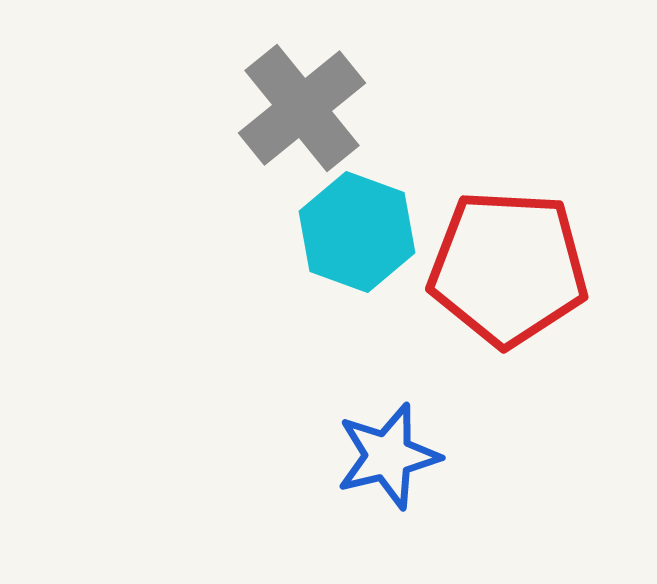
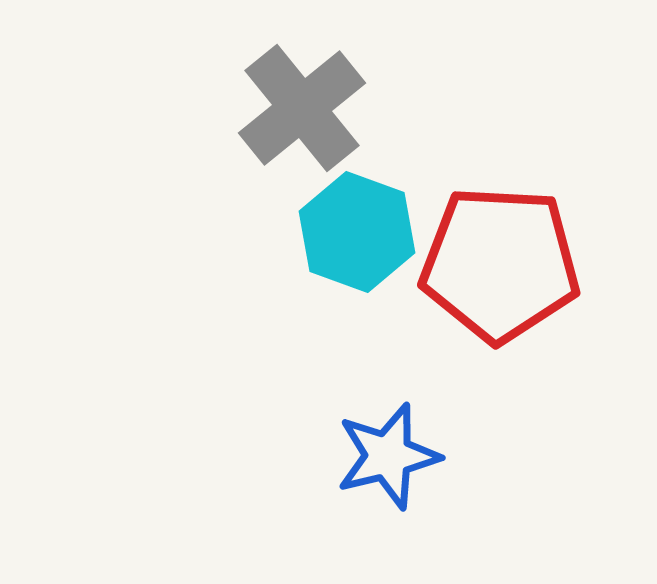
red pentagon: moved 8 px left, 4 px up
